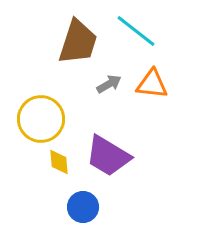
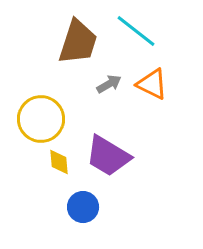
orange triangle: rotated 20 degrees clockwise
